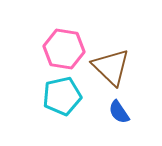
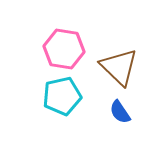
brown triangle: moved 8 px right
blue semicircle: moved 1 px right
